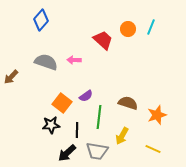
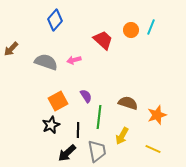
blue diamond: moved 14 px right
orange circle: moved 3 px right, 1 px down
pink arrow: rotated 16 degrees counterclockwise
brown arrow: moved 28 px up
purple semicircle: rotated 88 degrees counterclockwise
orange square: moved 4 px left, 2 px up; rotated 24 degrees clockwise
black star: rotated 18 degrees counterclockwise
black line: moved 1 px right
gray trapezoid: rotated 110 degrees counterclockwise
